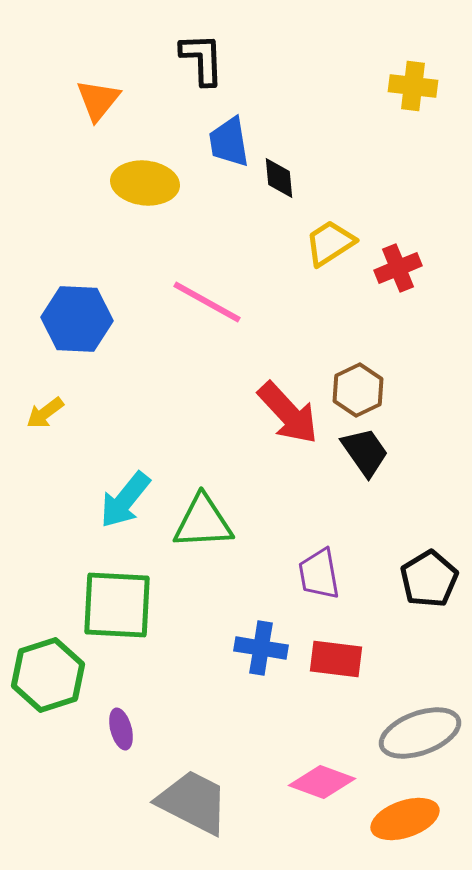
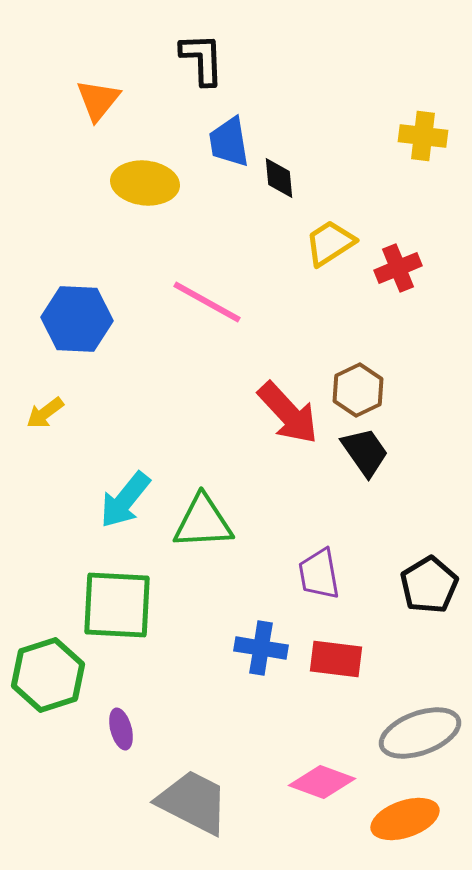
yellow cross: moved 10 px right, 50 px down
black pentagon: moved 6 px down
